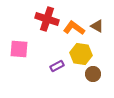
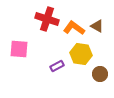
brown circle: moved 7 px right
